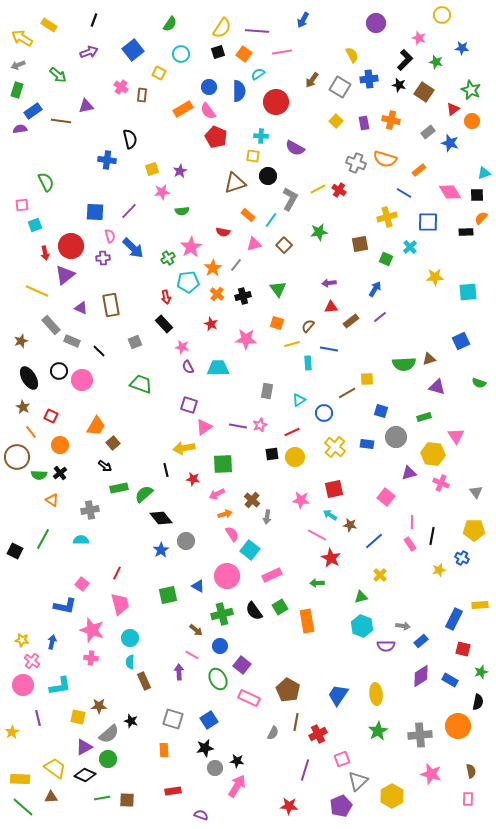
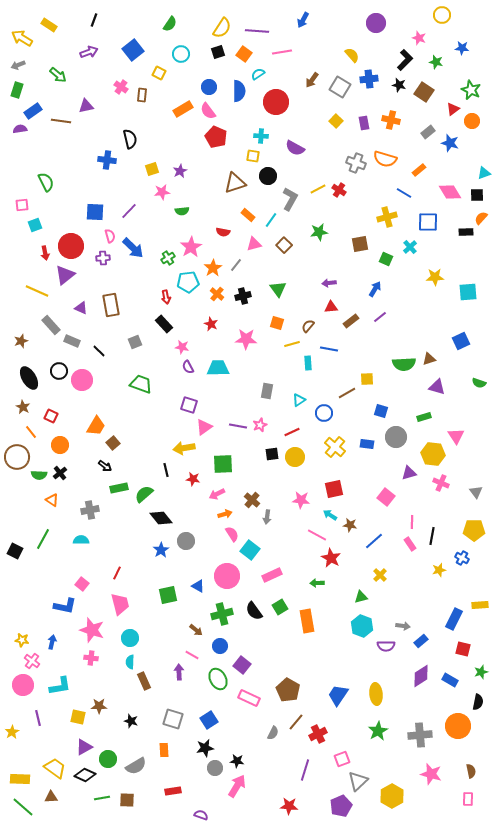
yellow semicircle at (352, 55): rotated 14 degrees counterclockwise
brown line at (296, 722): rotated 30 degrees clockwise
gray semicircle at (109, 734): moved 27 px right, 32 px down; rotated 10 degrees clockwise
